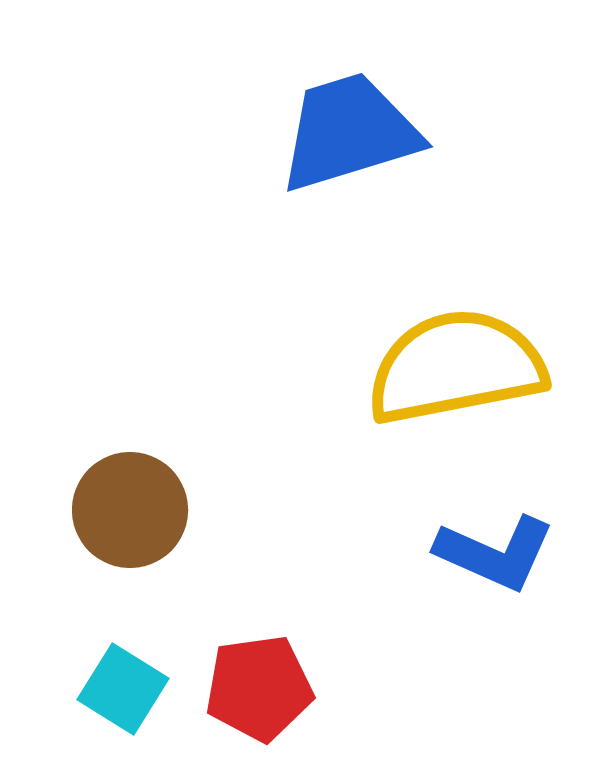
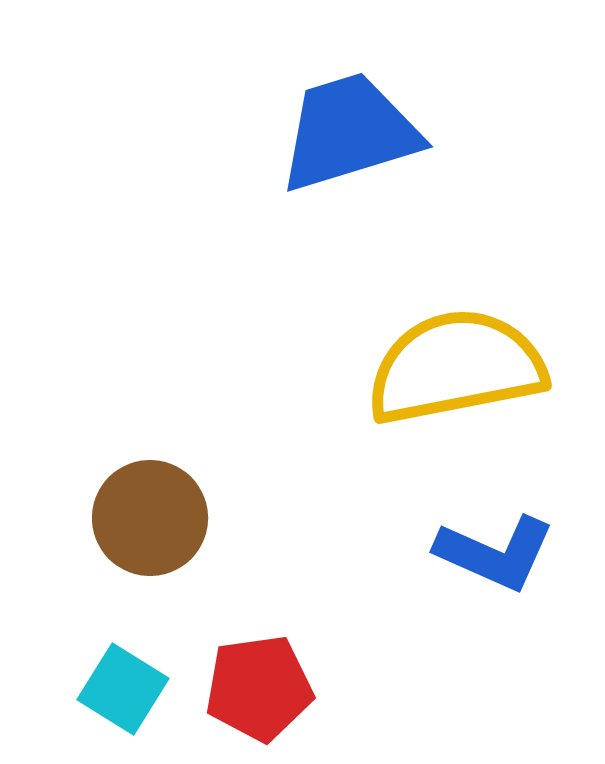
brown circle: moved 20 px right, 8 px down
